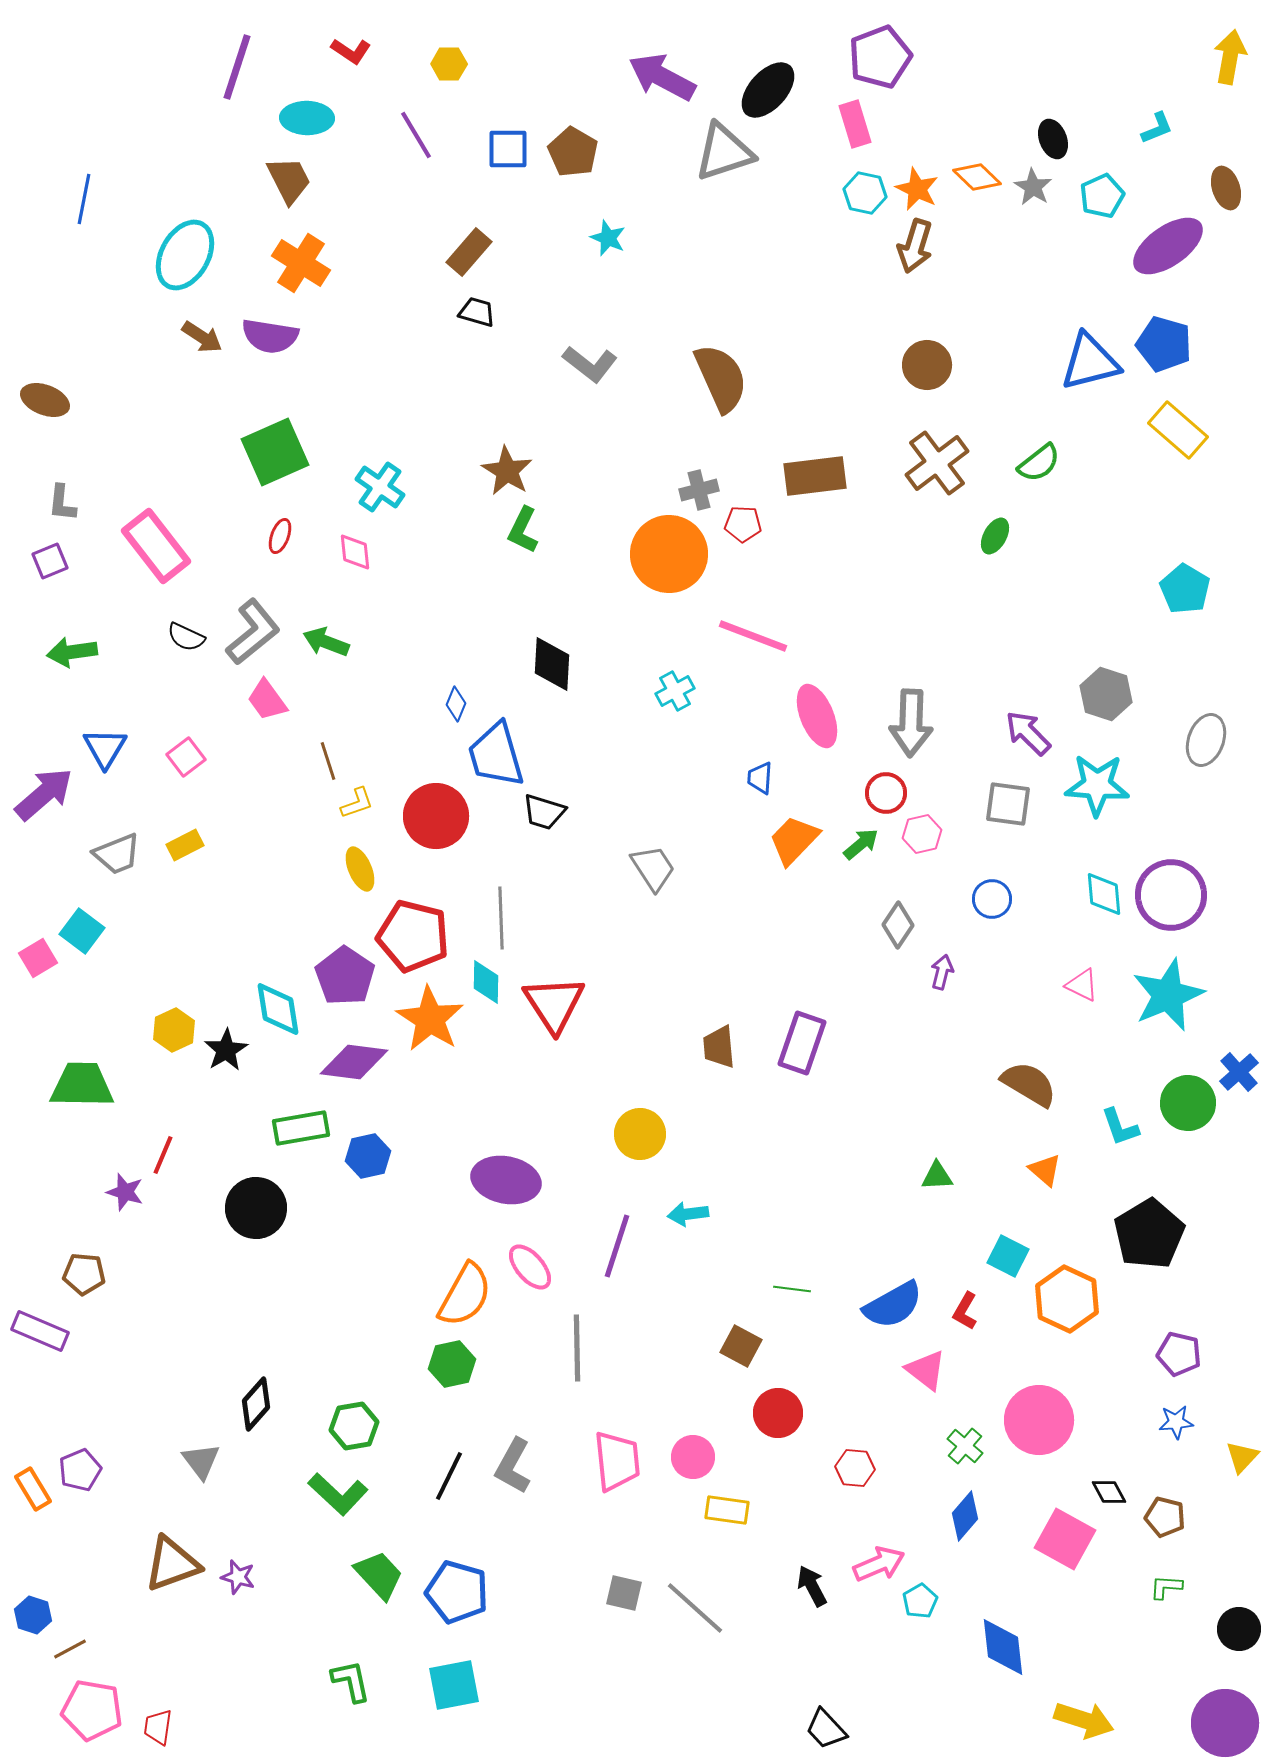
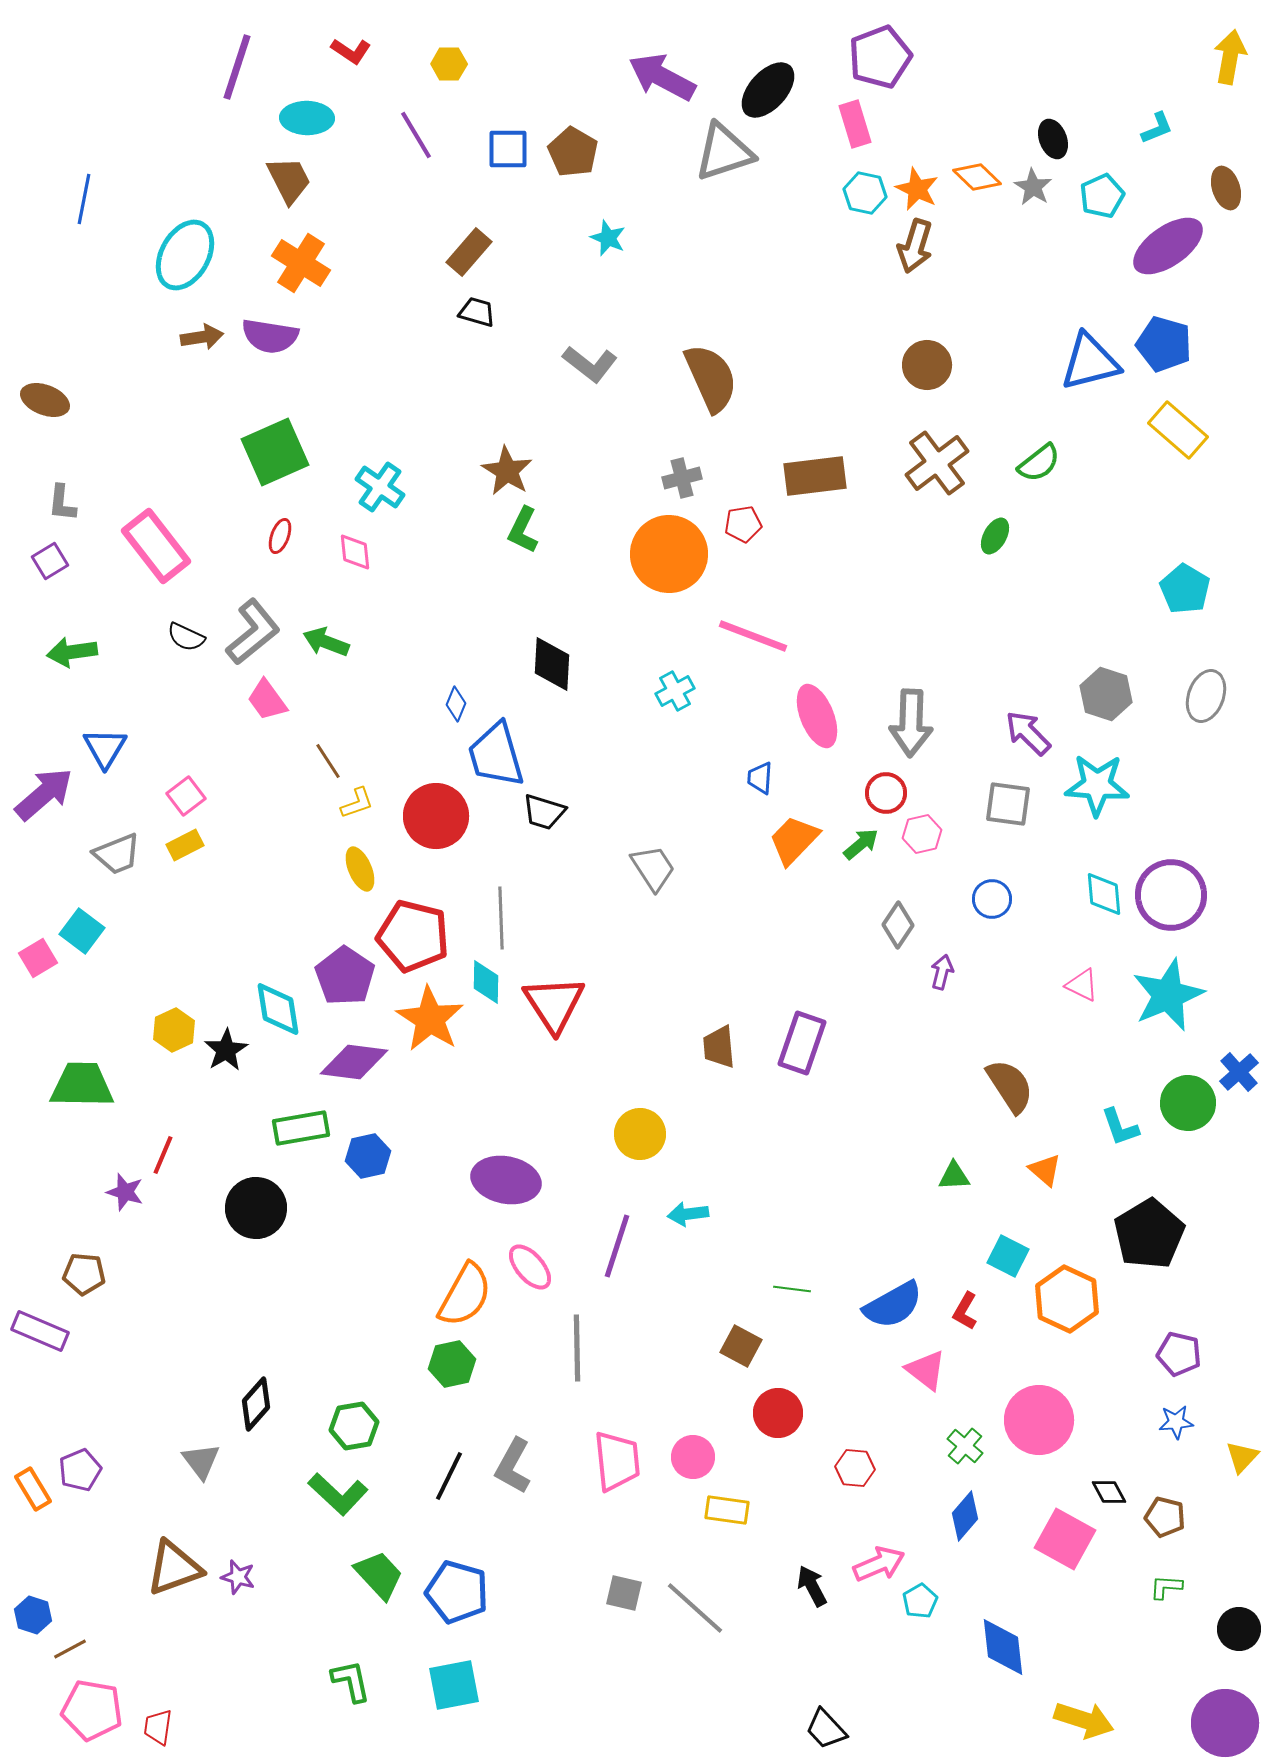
brown arrow at (202, 337): rotated 42 degrees counterclockwise
brown semicircle at (721, 378): moved 10 px left
gray cross at (699, 490): moved 17 px left, 12 px up
red pentagon at (743, 524): rotated 12 degrees counterclockwise
purple square at (50, 561): rotated 9 degrees counterclockwise
gray ellipse at (1206, 740): moved 44 px up
pink square at (186, 757): moved 39 px down
brown line at (328, 761): rotated 15 degrees counterclockwise
brown semicircle at (1029, 1084): moved 19 px left, 2 px down; rotated 26 degrees clockwise
green triangle at (937, 1176): moved 17 px right
brown triangle at (172, 1564): moved 2 px right, 4 px down
